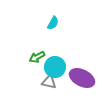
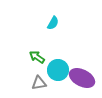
green arrow: rotated 63 degrees clockwise
cyan circle: moved 3 px right, 3 px down
gray triangle: moved 10 px left, 1 px down; rotated 21 degrees counterclockwise
